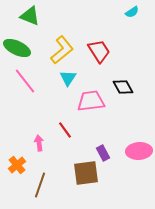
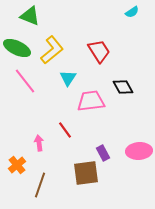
yellow L-shape: moved 10 px left
